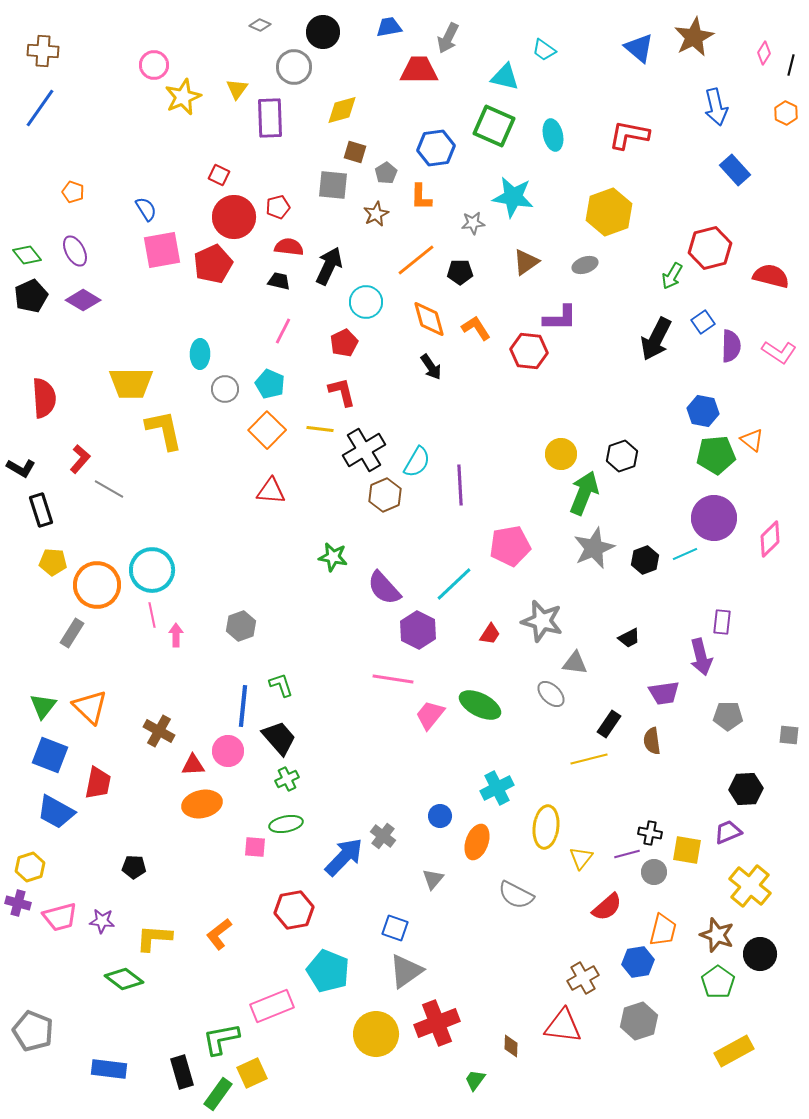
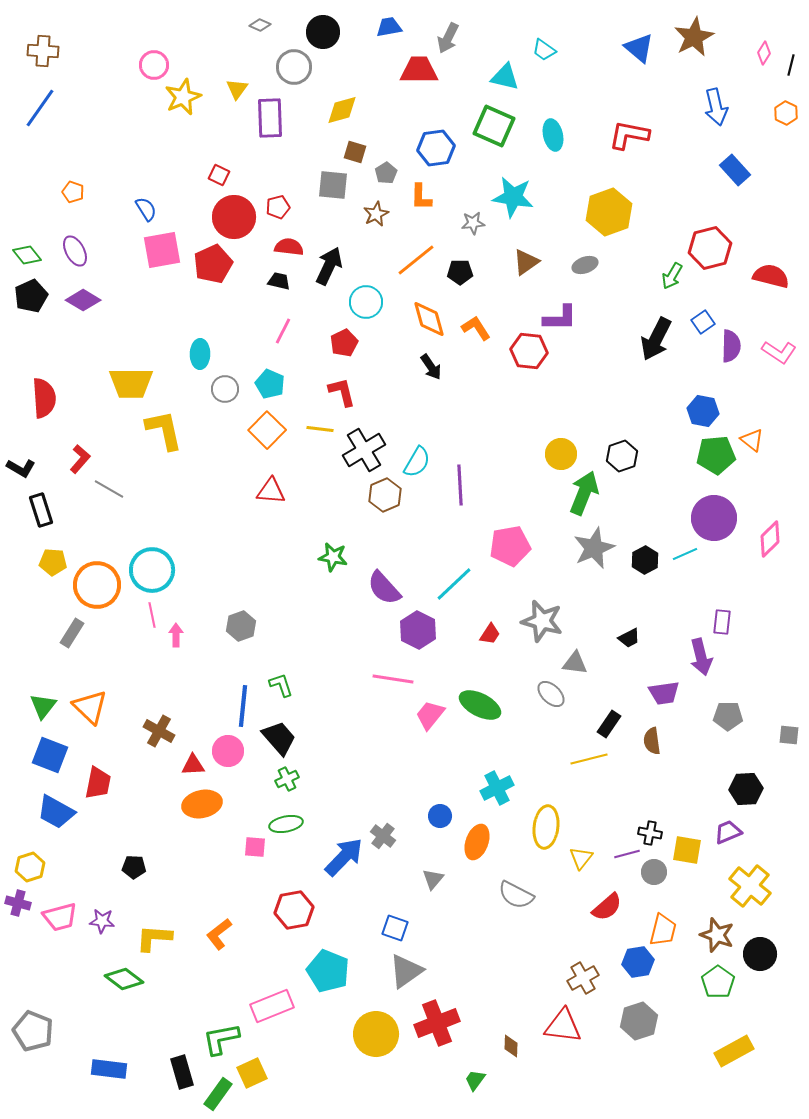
black hexagon at (645, 560): rotated 8 degrees counterclockwise
